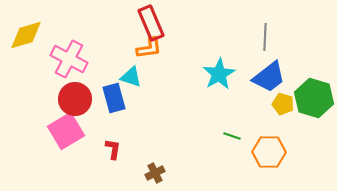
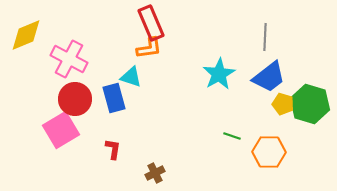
yellow diamond: rotated 6 degrees counterclockwise
green hexagon: moved 4 px left, 6 px down
pink square: moved 5 px left, 1 px up
